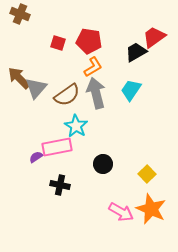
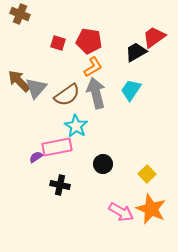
brown arrow: moved 3 px down
